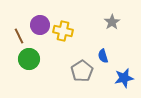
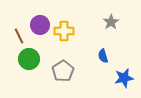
gray star: moved 1 px left
yellow cross: moved 1 px right; rotated 12 degrees counterclockwise
gray pentagon: moved 19 px left
